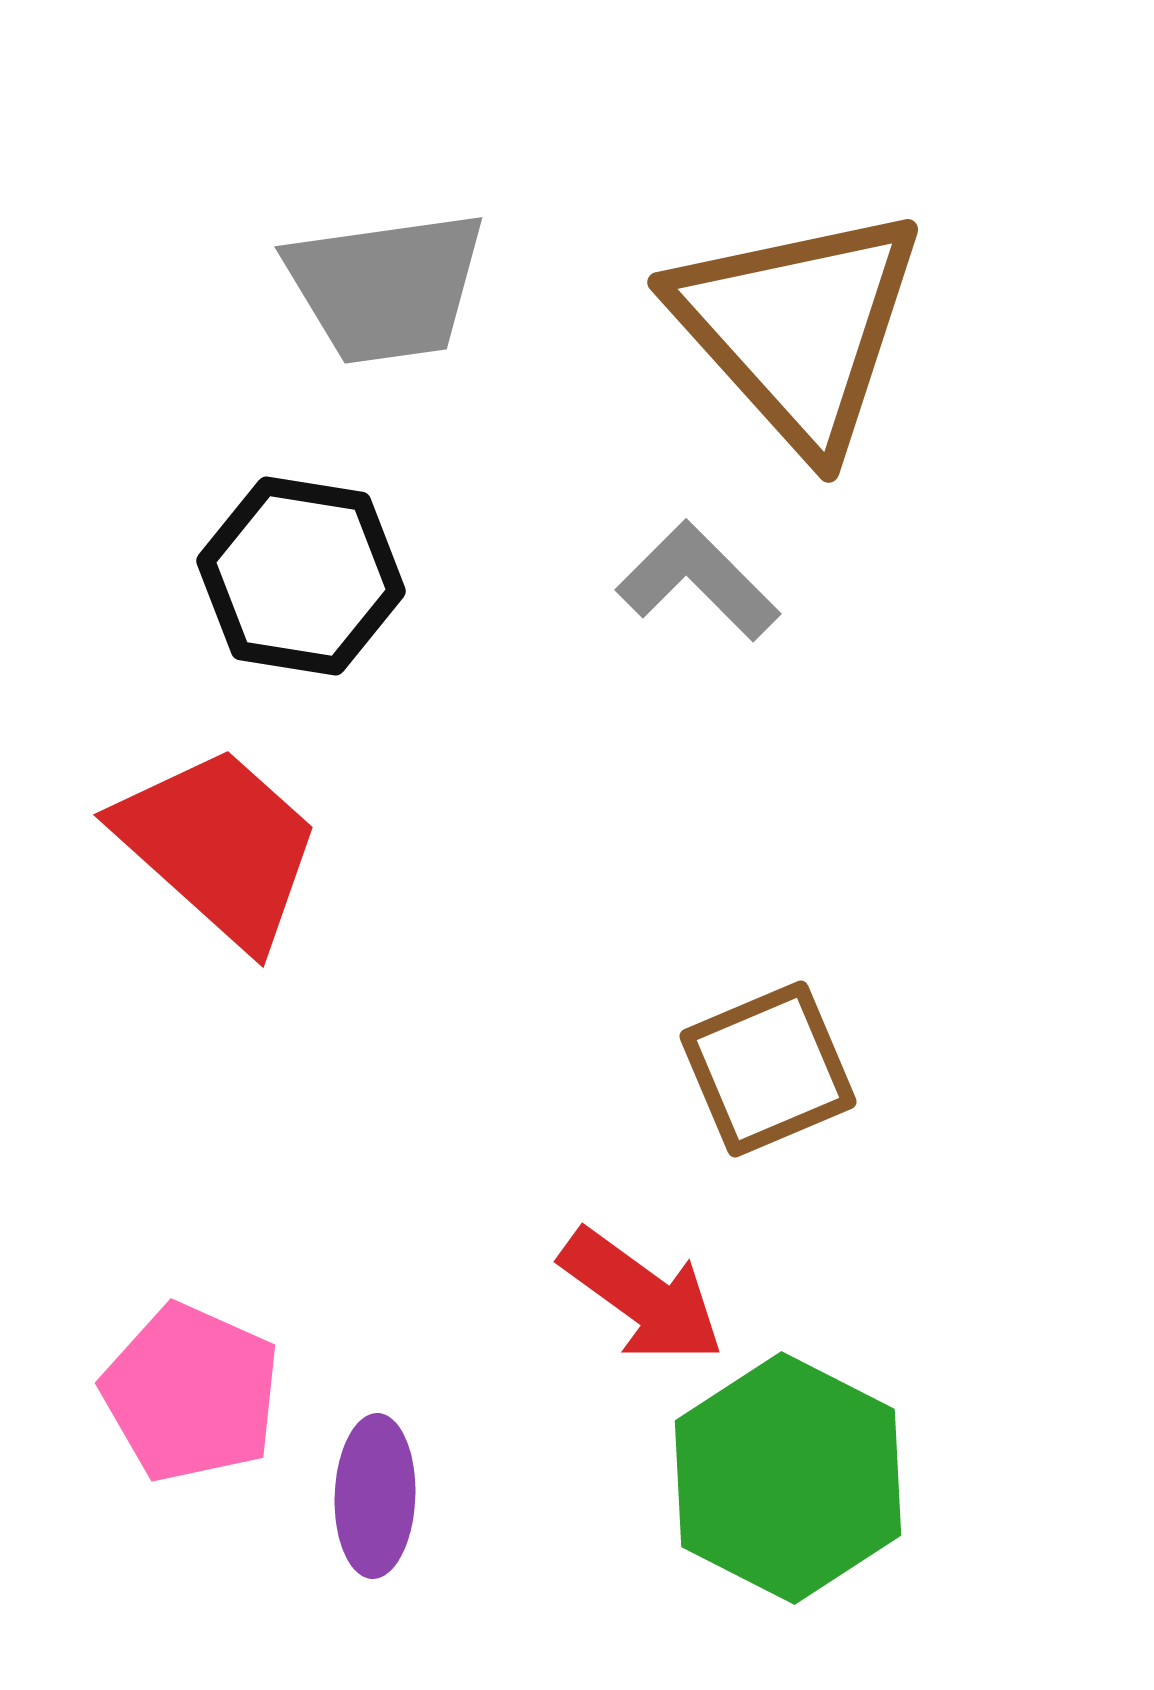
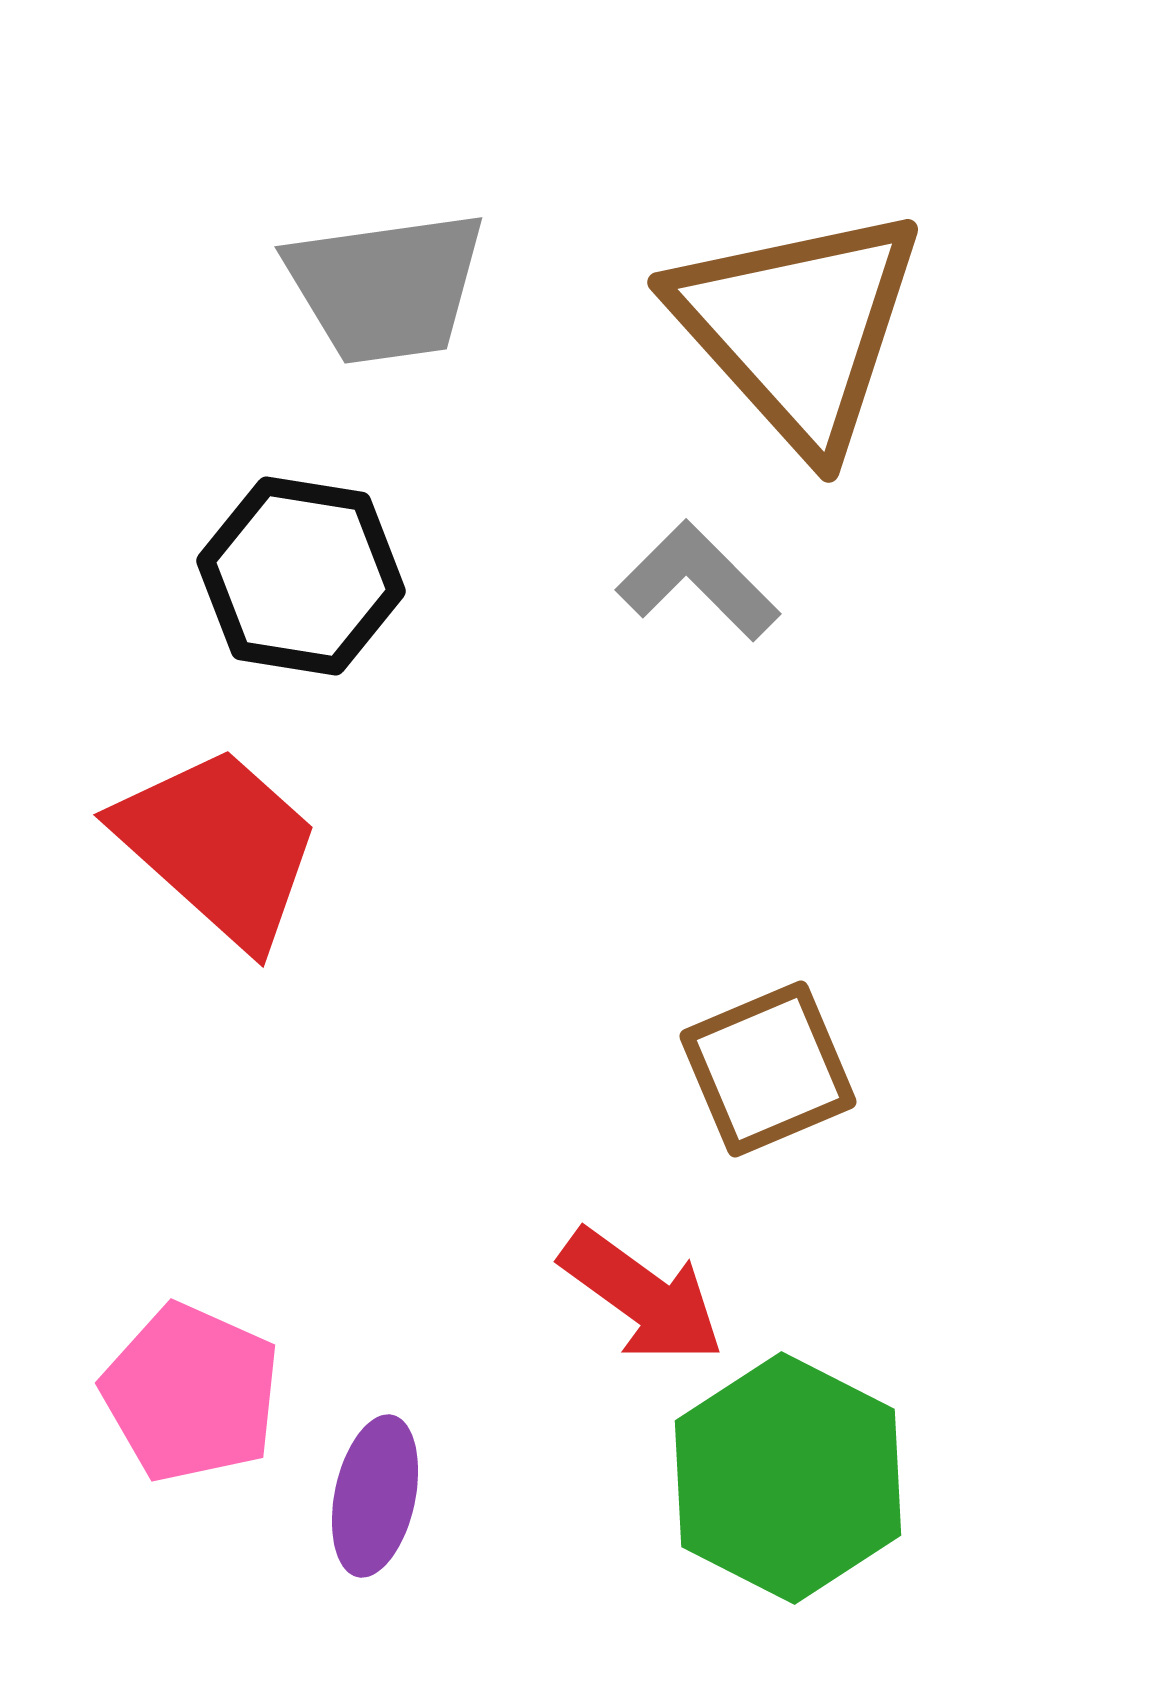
purple ellipse: rotated 10 degrees clockwise
